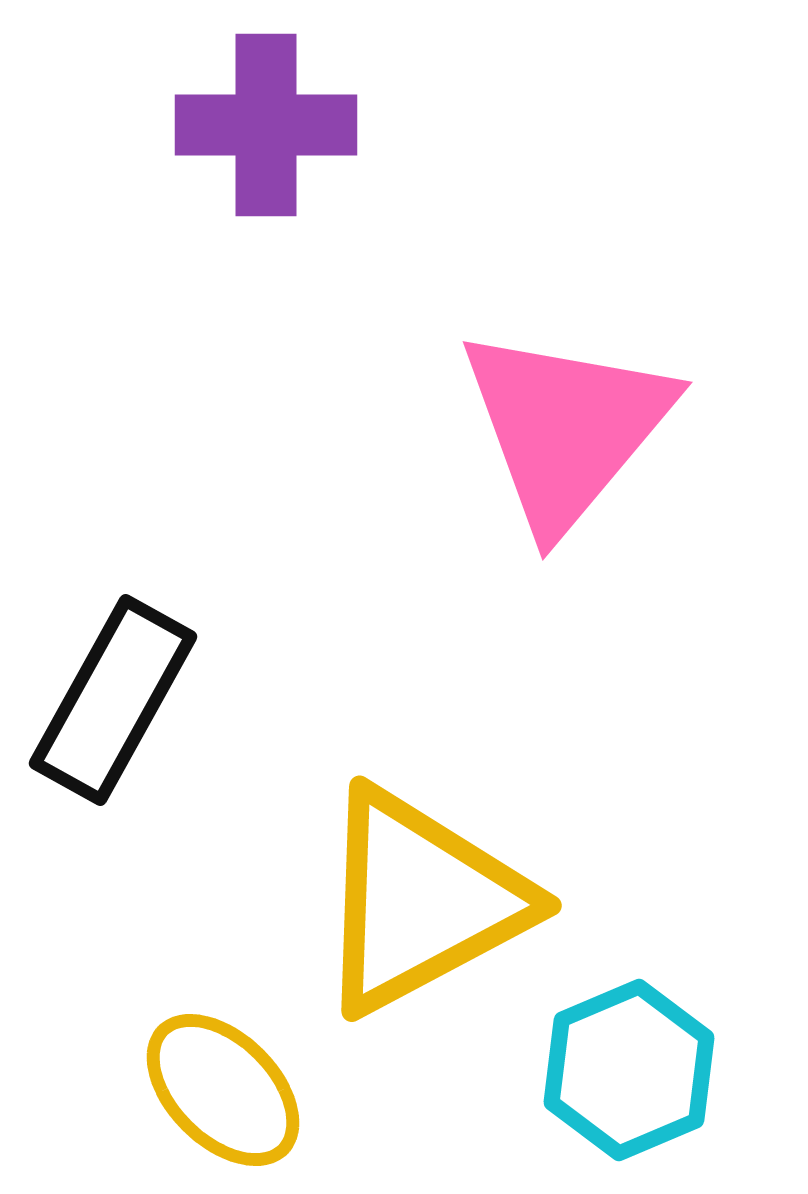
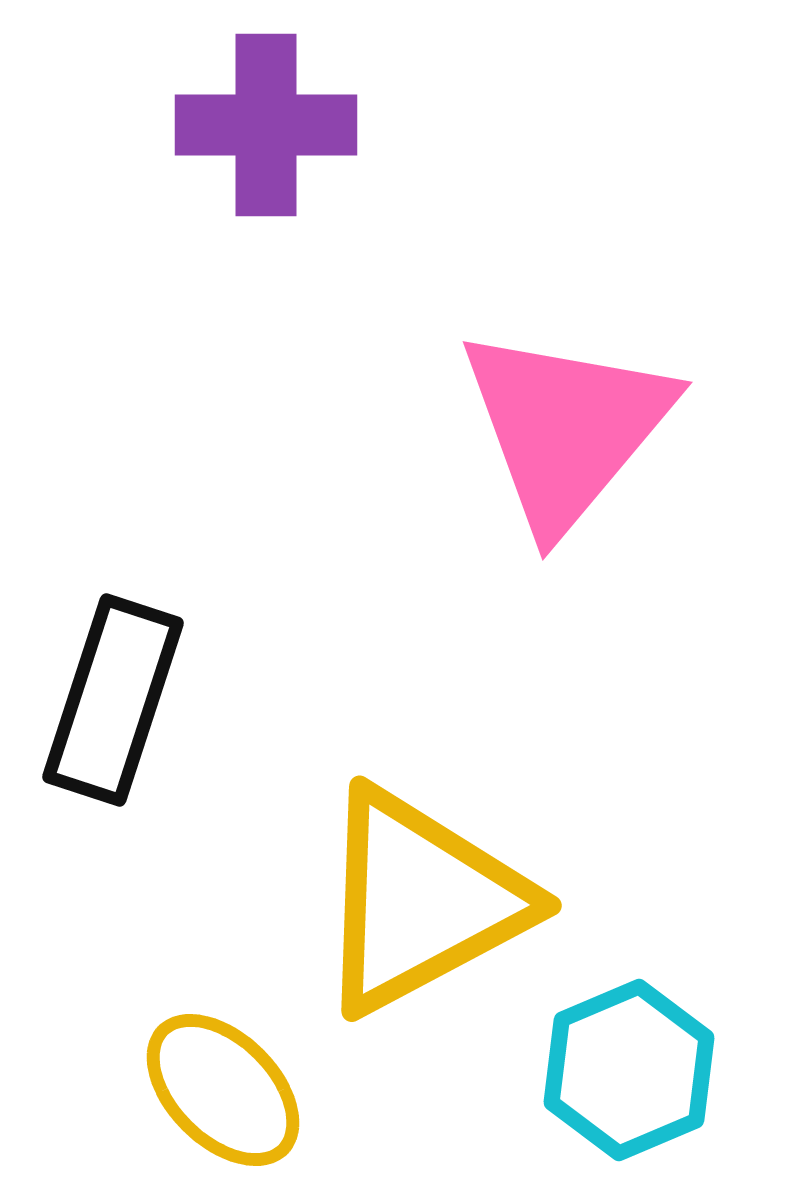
black rectangle: rotated 11 degrees counterclockwise
